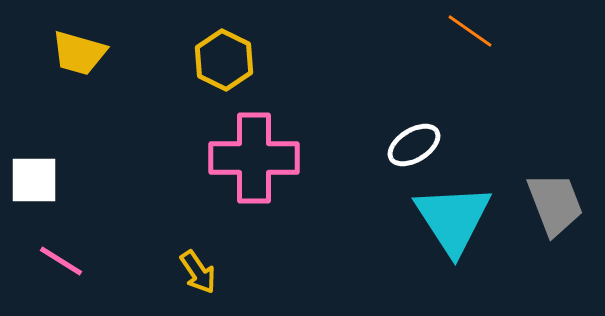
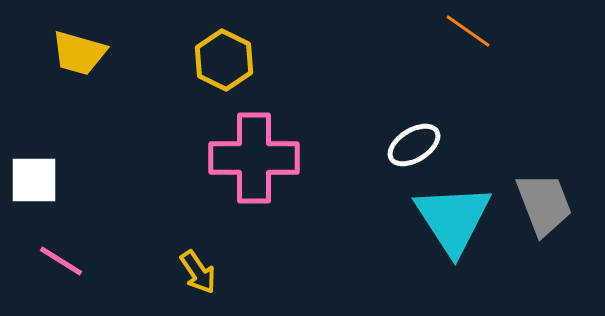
orange line: moved 2 px left
gray trapezoid: moved 11 px left
